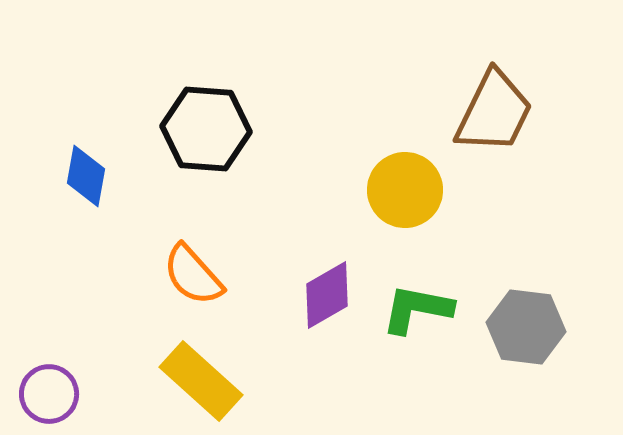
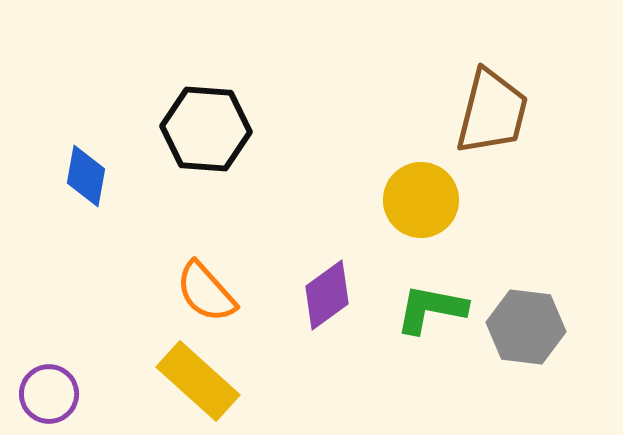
brown trapezoid: moved 2 px left; rotated 12 degrees counterclockwise
yellow circle: moved 16 px right, 10 px down
orange semicircle: moved 13 px right, 17 px down
purple diamond: rotated 6 degrees counterclockwise
green L-shape: moved 14 px right
yellow rectangle: moved 3 px left
